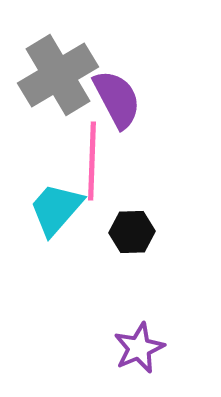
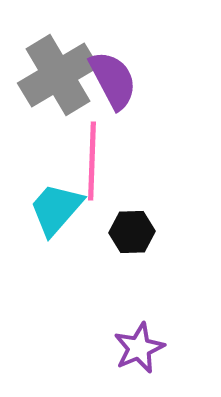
purple semicircle: moved 4 px left, 19 px up
